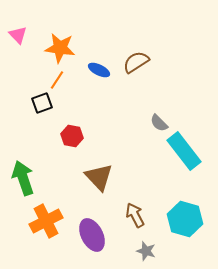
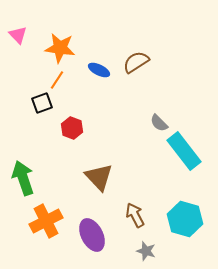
red hexagon: moved 8 px up; rotated 10 degrees clockwise
